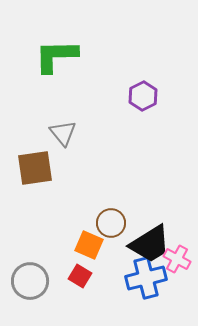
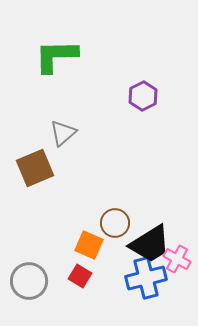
gray triangle: rotated 28 degrees clockwise
brown square: rotated 15 degrees counterclockwise
brown circle: moved 4 px right
gray circle: moved 1 px left
